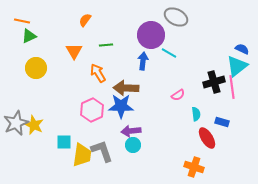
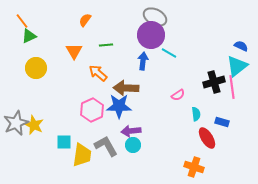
gray ellipse: moved 21 px left
orange line: rotated 42 degrees clockwise
blue semicircle: moved 1 px left, 3 px up
orange arrow: rotated 18 degrees counterclockwise
blue star: moved 2 px left
gray L-shape: moved 4 px right, 5 px up; rotated 10 degrees counterclockwise
